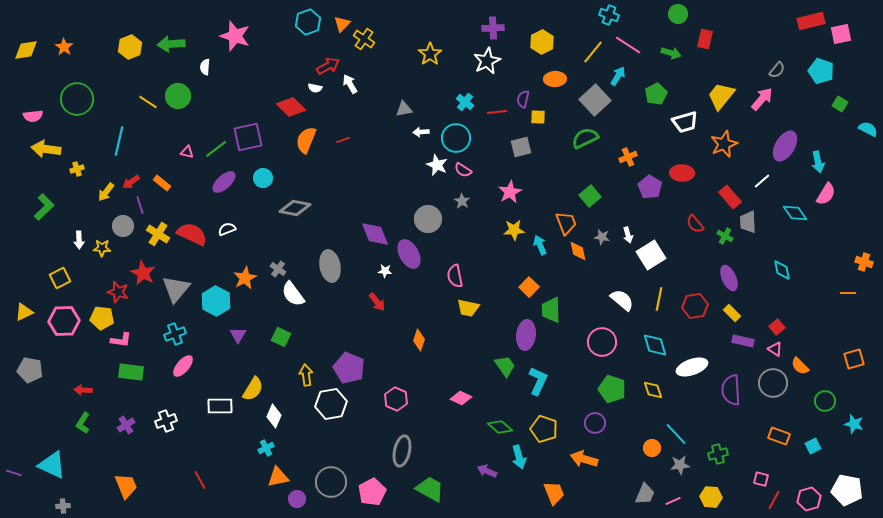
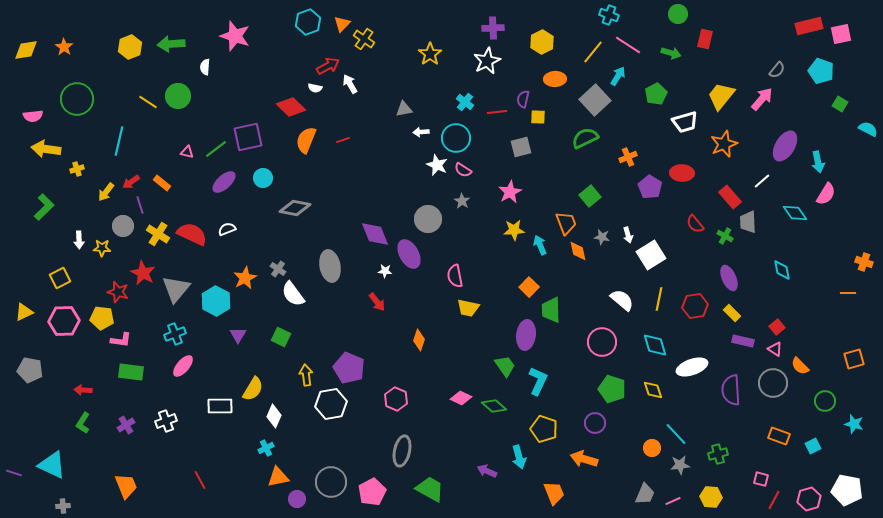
red rectangle at (811, 21): moved 2 px left, 5 px down
green diamond at (500, 427): moved 6 px left, 21 px up
